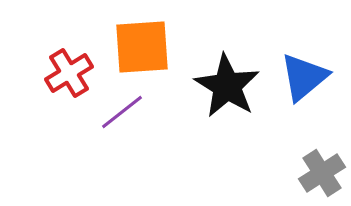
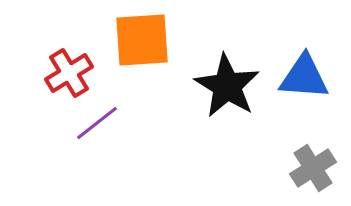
orange square: moved 7 px up
blue triangle: rotated 44 degrees clockwise
purple line: moved 25 px left, 11 px down
gray cross: moved 9 px left, 5 px up
